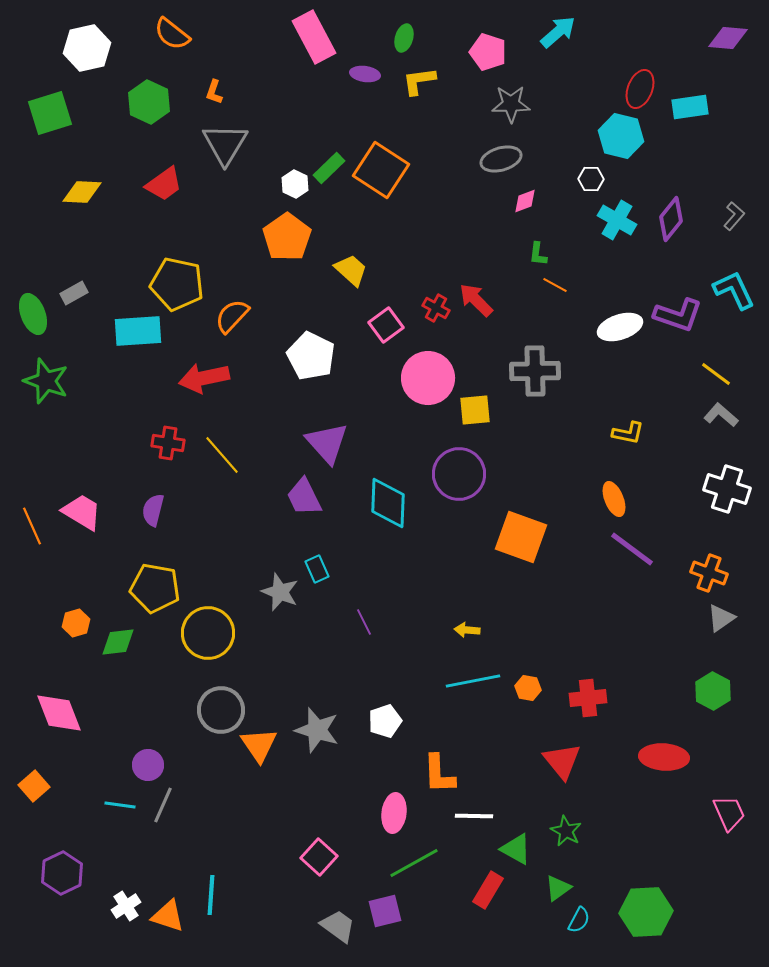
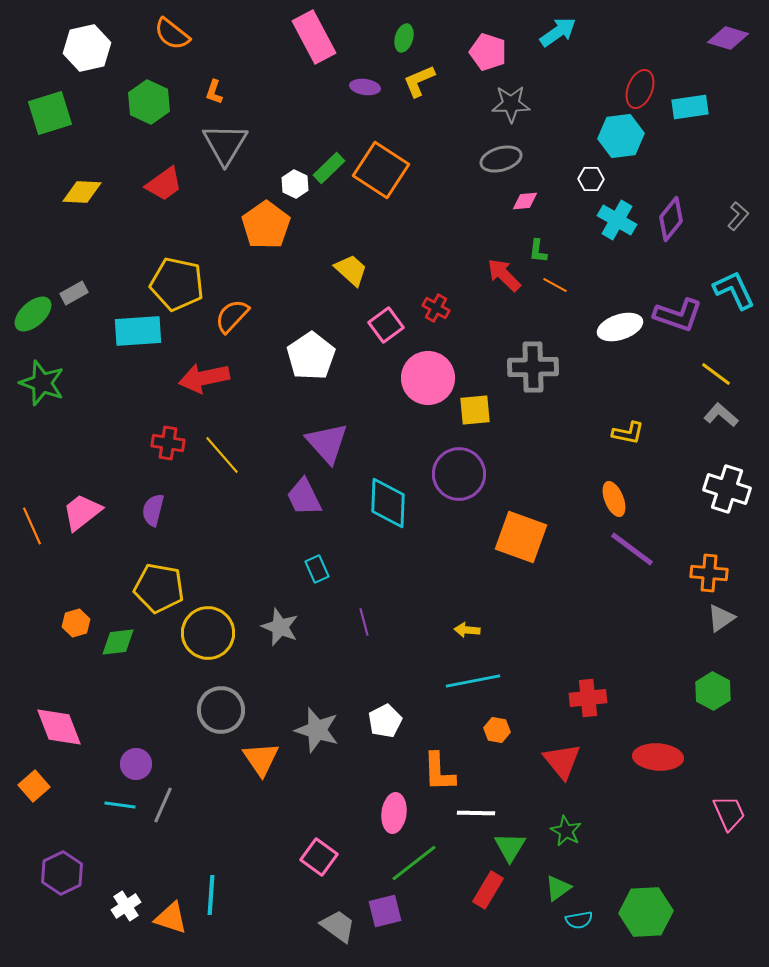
cyan arrow at (558, 32): rotated 6 degrees clockwise
purple diamond at (728, 38): rotated 12 degrees clockwise
purple ellipse at (365, 74): moved 13 px down
yellow L-shape at (419, 81): rotated 15 degrees counterclockwise
cyan hexagon at (621, 136): rotated 21 degrees counterclockwise
pink diamond at (525, 201): rotated 16 degrees clockwise
gray L-shape at (734, 216): moved 4 px right
orange pentagon at (287, 237): moved 21 px left, 12 px up
green L-shape at (538, 254): moved 3 px up
red arrow at (476, 300): moved 28 px right, 25 px up
green ellipse at (33, 314): rotated 69 degrees clockwise
white pentagon at (311, 356): rotated 12 degrees clockwise
gray cross at (535, 371): moved 2 px left, 4 px up
green star at (46, 381): moved 4 px left, 2 px down
pink trapezoid at (82, 512): rotated 69 degrees counterclockwise
orange cross at (709, 573): rotated 15 degrees counterclockwise
yellow pentagon at (155, 588): moved 4 px right
gray star at (280, 592): moved 35 px down
purple line at (364, 622): rotated 12 degrees clockwise
orange hexagon at (528, 688): moved 31 px left, 42 px down
pink diamond at (59, 713): moved 14 px down
white pentagon at (385, 721): rotated 8 degrees counterclockwise
orange triangle at (259, 745): moved 2 px right, 14 px down
red ellipse at (664, 757): moved 6 px left
purple circle at (148, 765): moved 12 px left, 1 px up
orange L-shape at (439, 774): moved 2 px up
white line at (474, 816): moved 2 px right, 3 px up
green triangle at (516, 849): moved 6 px left, 2 px up; rotated 32 degrees clockwise
pink square at (319, 857): rotated 6 degrees counterclockwise
green line at (414, 863): rotated 9 degrees counterclockwise
orange triangle at (168, 916): moved 3 px right, 2 px down
cyan semicircle at (579, 920): rotated 52 degrees clockwise
